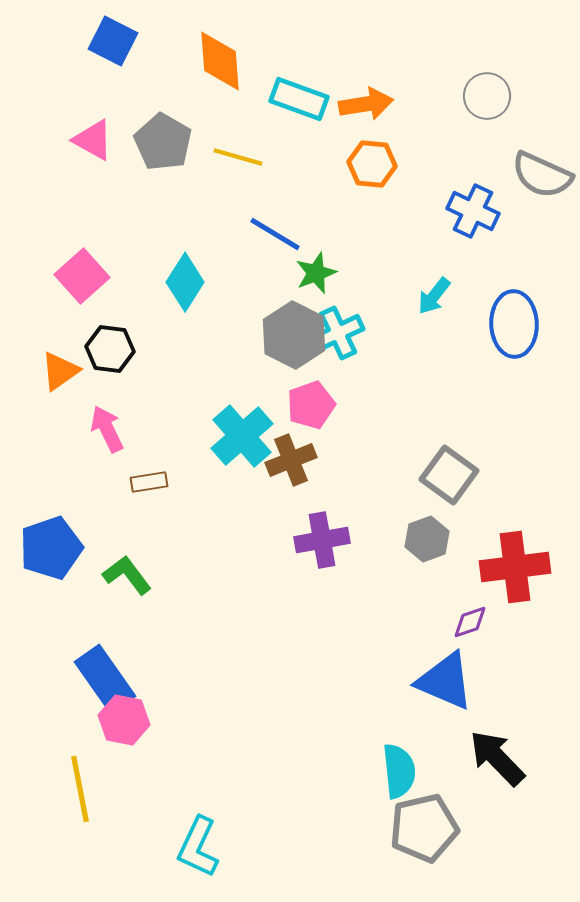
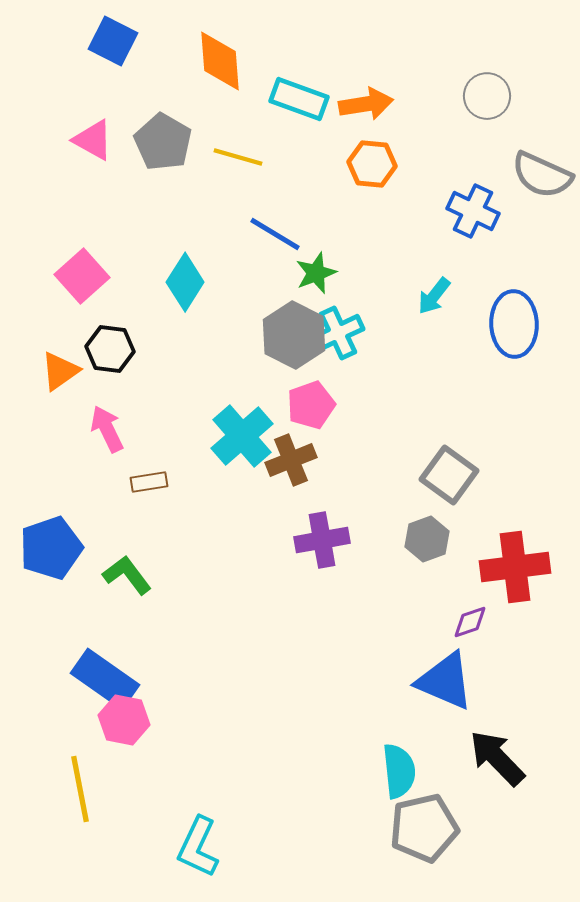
blue rectangle at (105, 679): rotated 20 degrees counterclockwise
